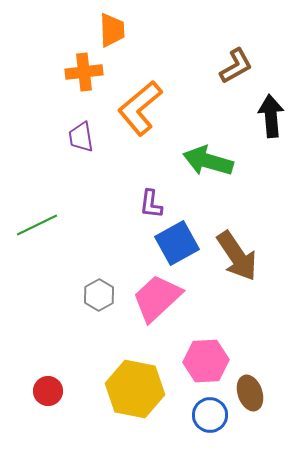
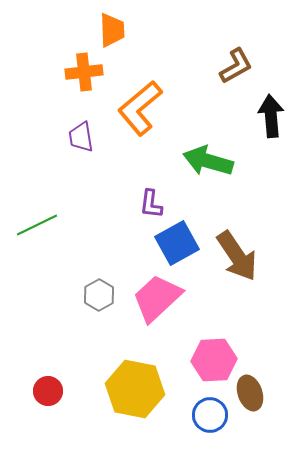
pink hexagon: moved 8 px right, 1 px up
